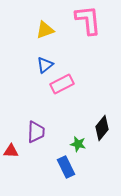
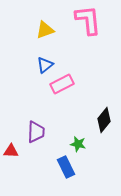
black diamond: moved 2 px right, 8 px up
